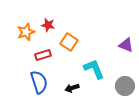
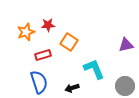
red star: rotated 16 degrees counterclockwise
purple triangle: rotated 35 degrees counterclockwise
